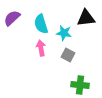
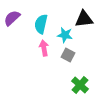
black triangle: moved 2 px left, 1 px down
cyan semicircle: rotated 30 degrees clockwise
cyan star: moved 1 px right, 2 px down
pink arrow: moved 3 px right
green cross: rotated 36 degrees clockwise
